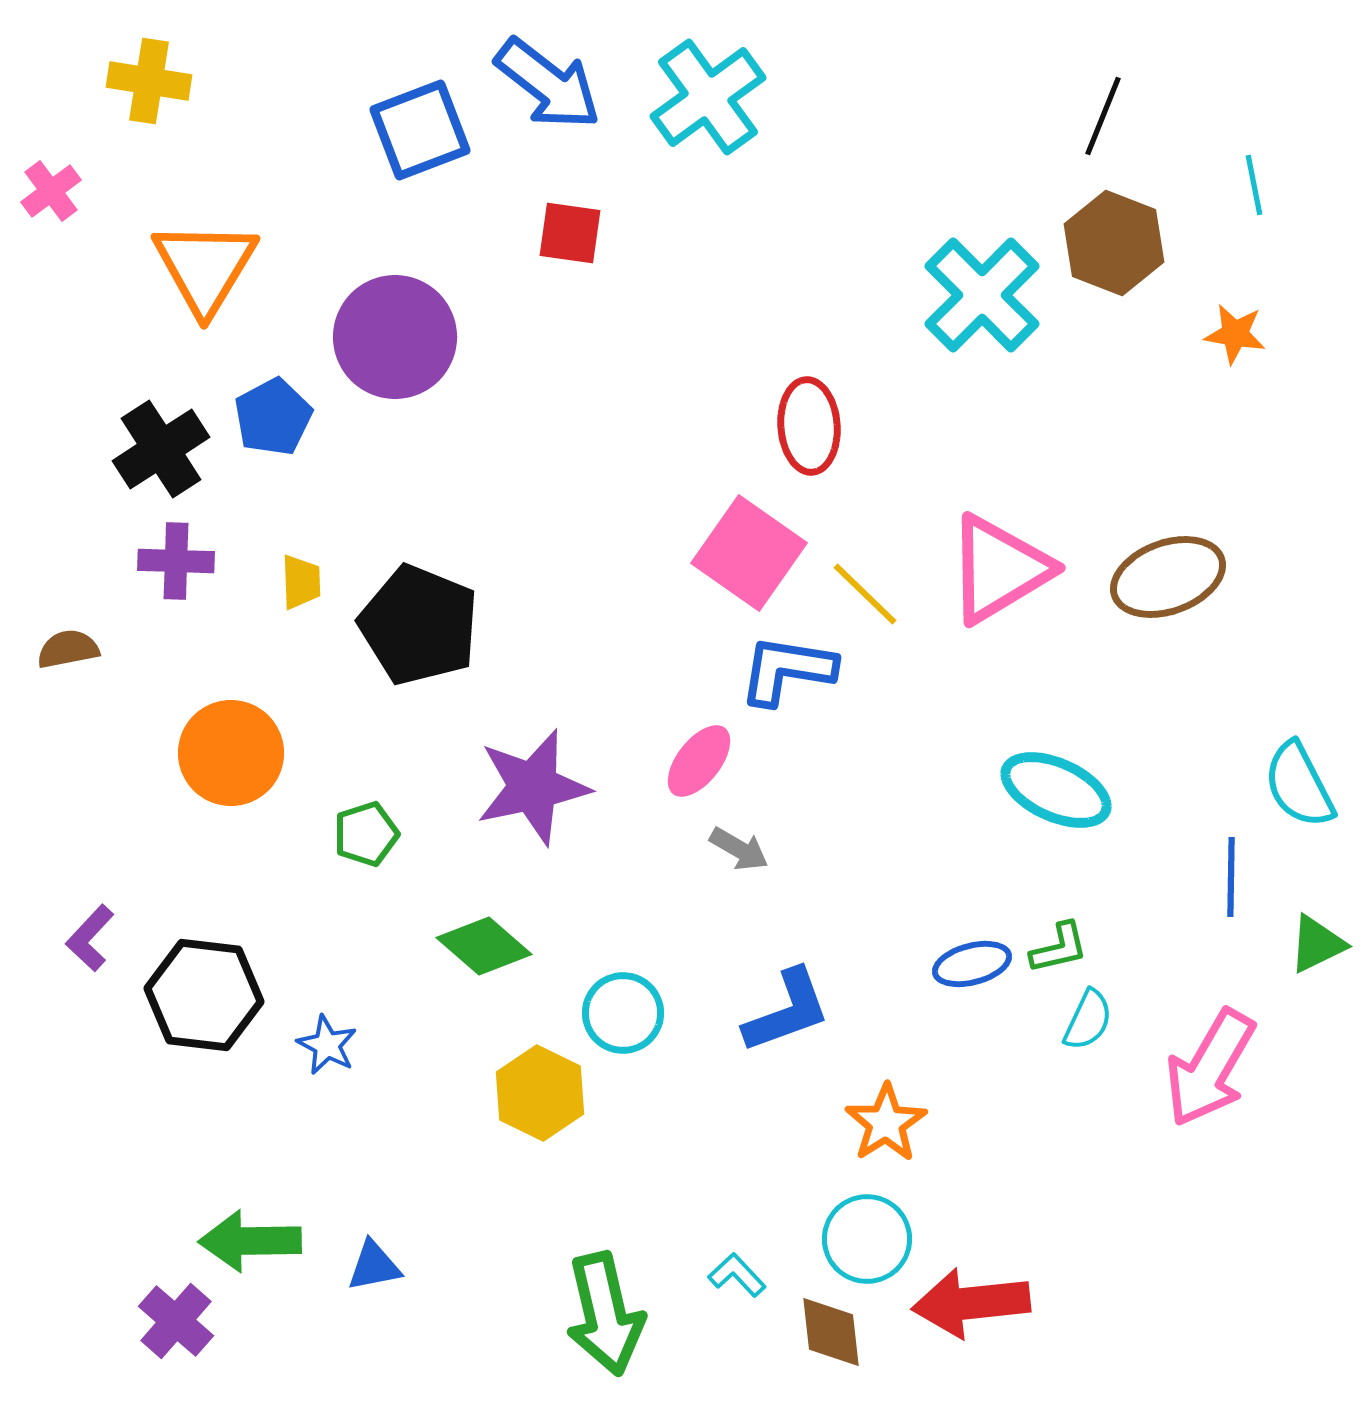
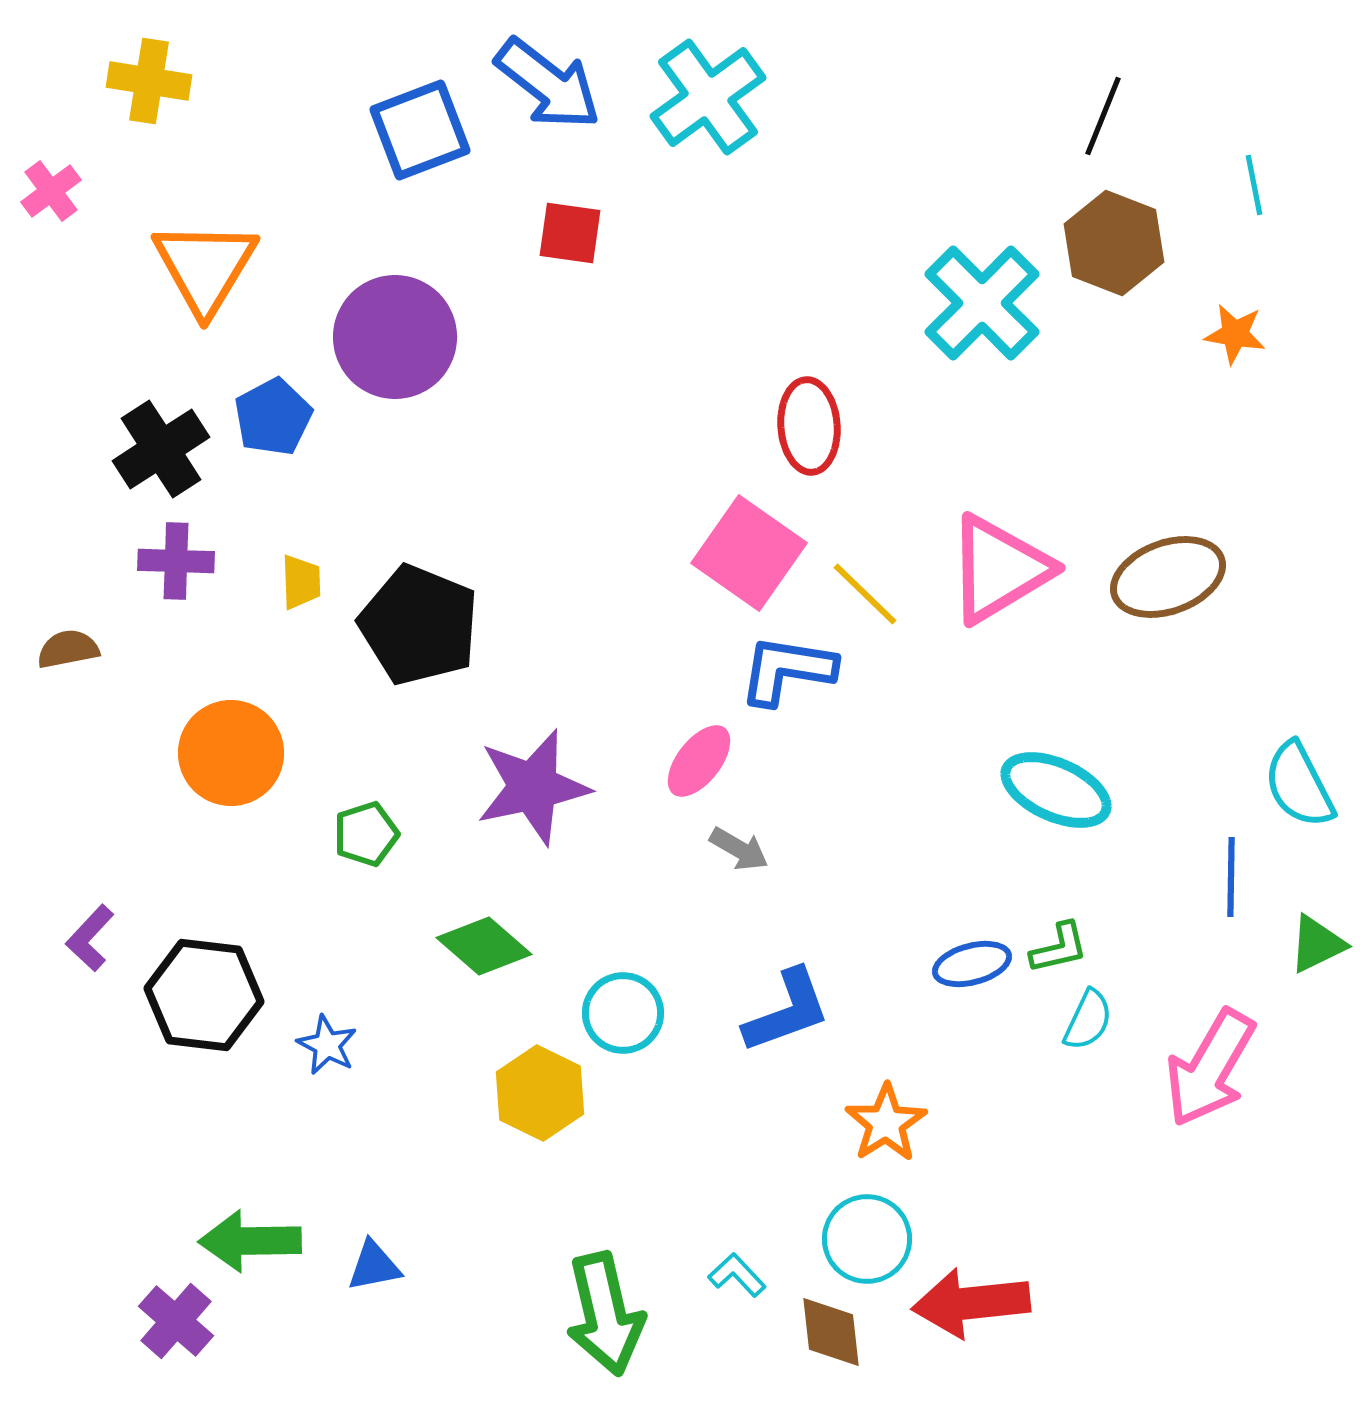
cyan cross at (982, 295): moved 8 px down
